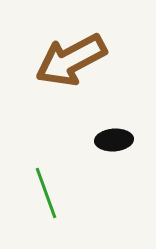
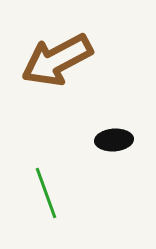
brown arrow: moved 14 px left
